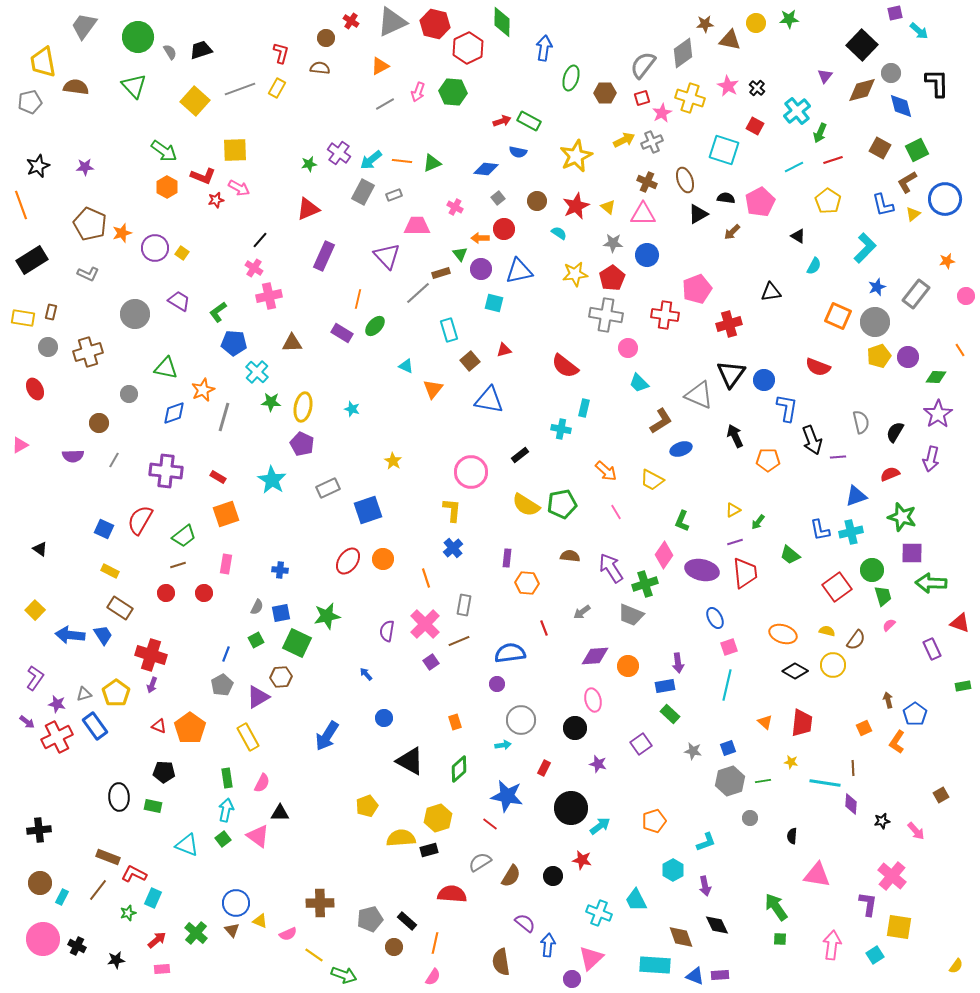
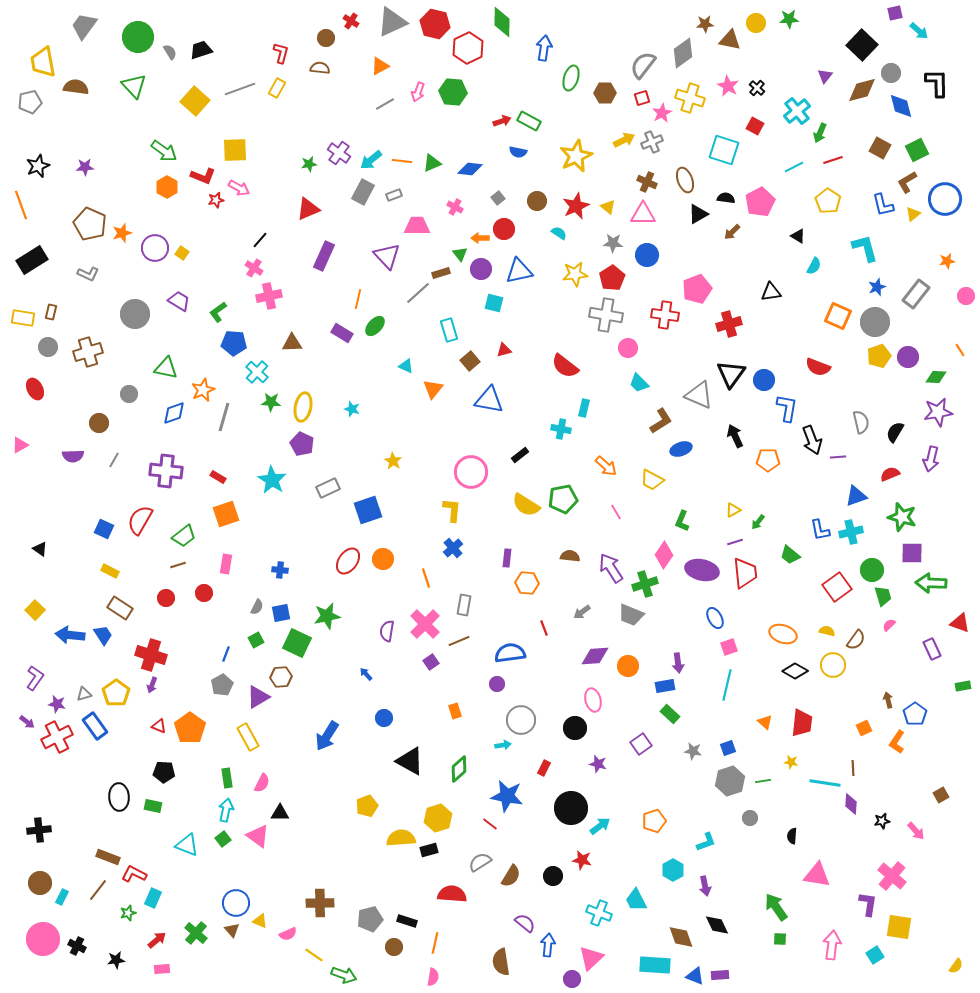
blue diamond at (486, 169): moved 16 px left
cyan L-shape at (865, 248): rotated 60 degrees counterclockwise
purple star at (938, 414): moved 2 px up; rotated 24 degrees clockwise
orange arrow at (606, 471): moved 5 px up
green pentagon at (562, 504): moved 1 px right, 5 px up
red circle at (166, 593): moved 5 px down
orange rectangle at (455, 722): moved 11 px up
black rectangle at (407, 921): rotated 24 degrees counterclockwise
pink semicircle at (433, 977): rotated 24 degrees counterclockwise
